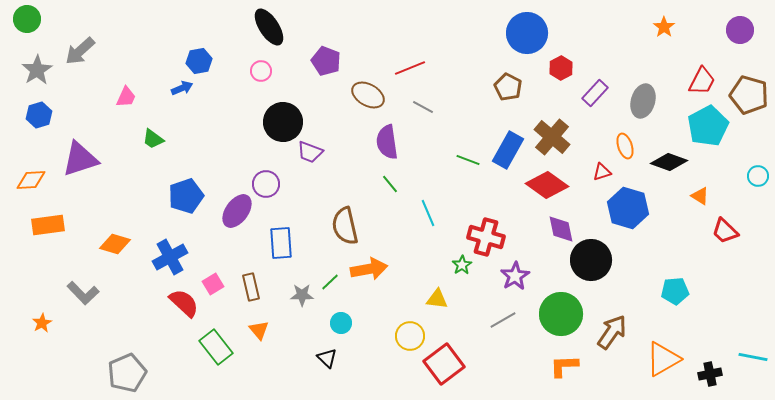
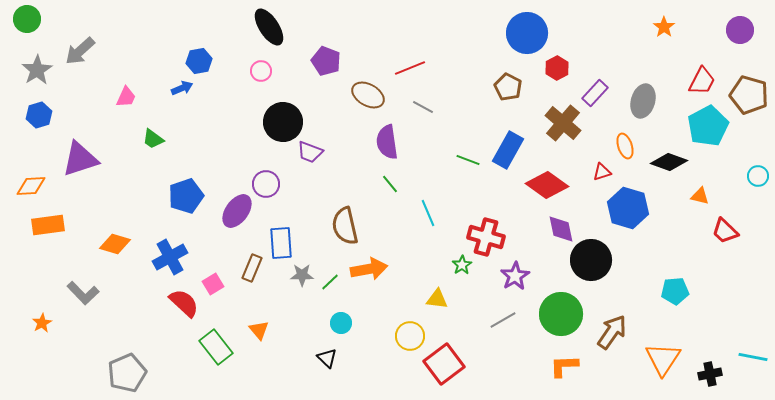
red hexagon at (561, 68): moved 4 px left
brown cross at (552, 137): moved 11 px right, 14 px up
orange diamond at (31, 180): moved 6 px down
orange triangle at (700, 196): rotated 18 degrees counterclockwise
brown rectangle at (251, 287): moved 1 px right, 19 px up; rotated 36 degrees clockwise
gray star at (302, 295): moved 20 px up
orange triangle at (663, 359): rotated 27 degrees counterclockwise
